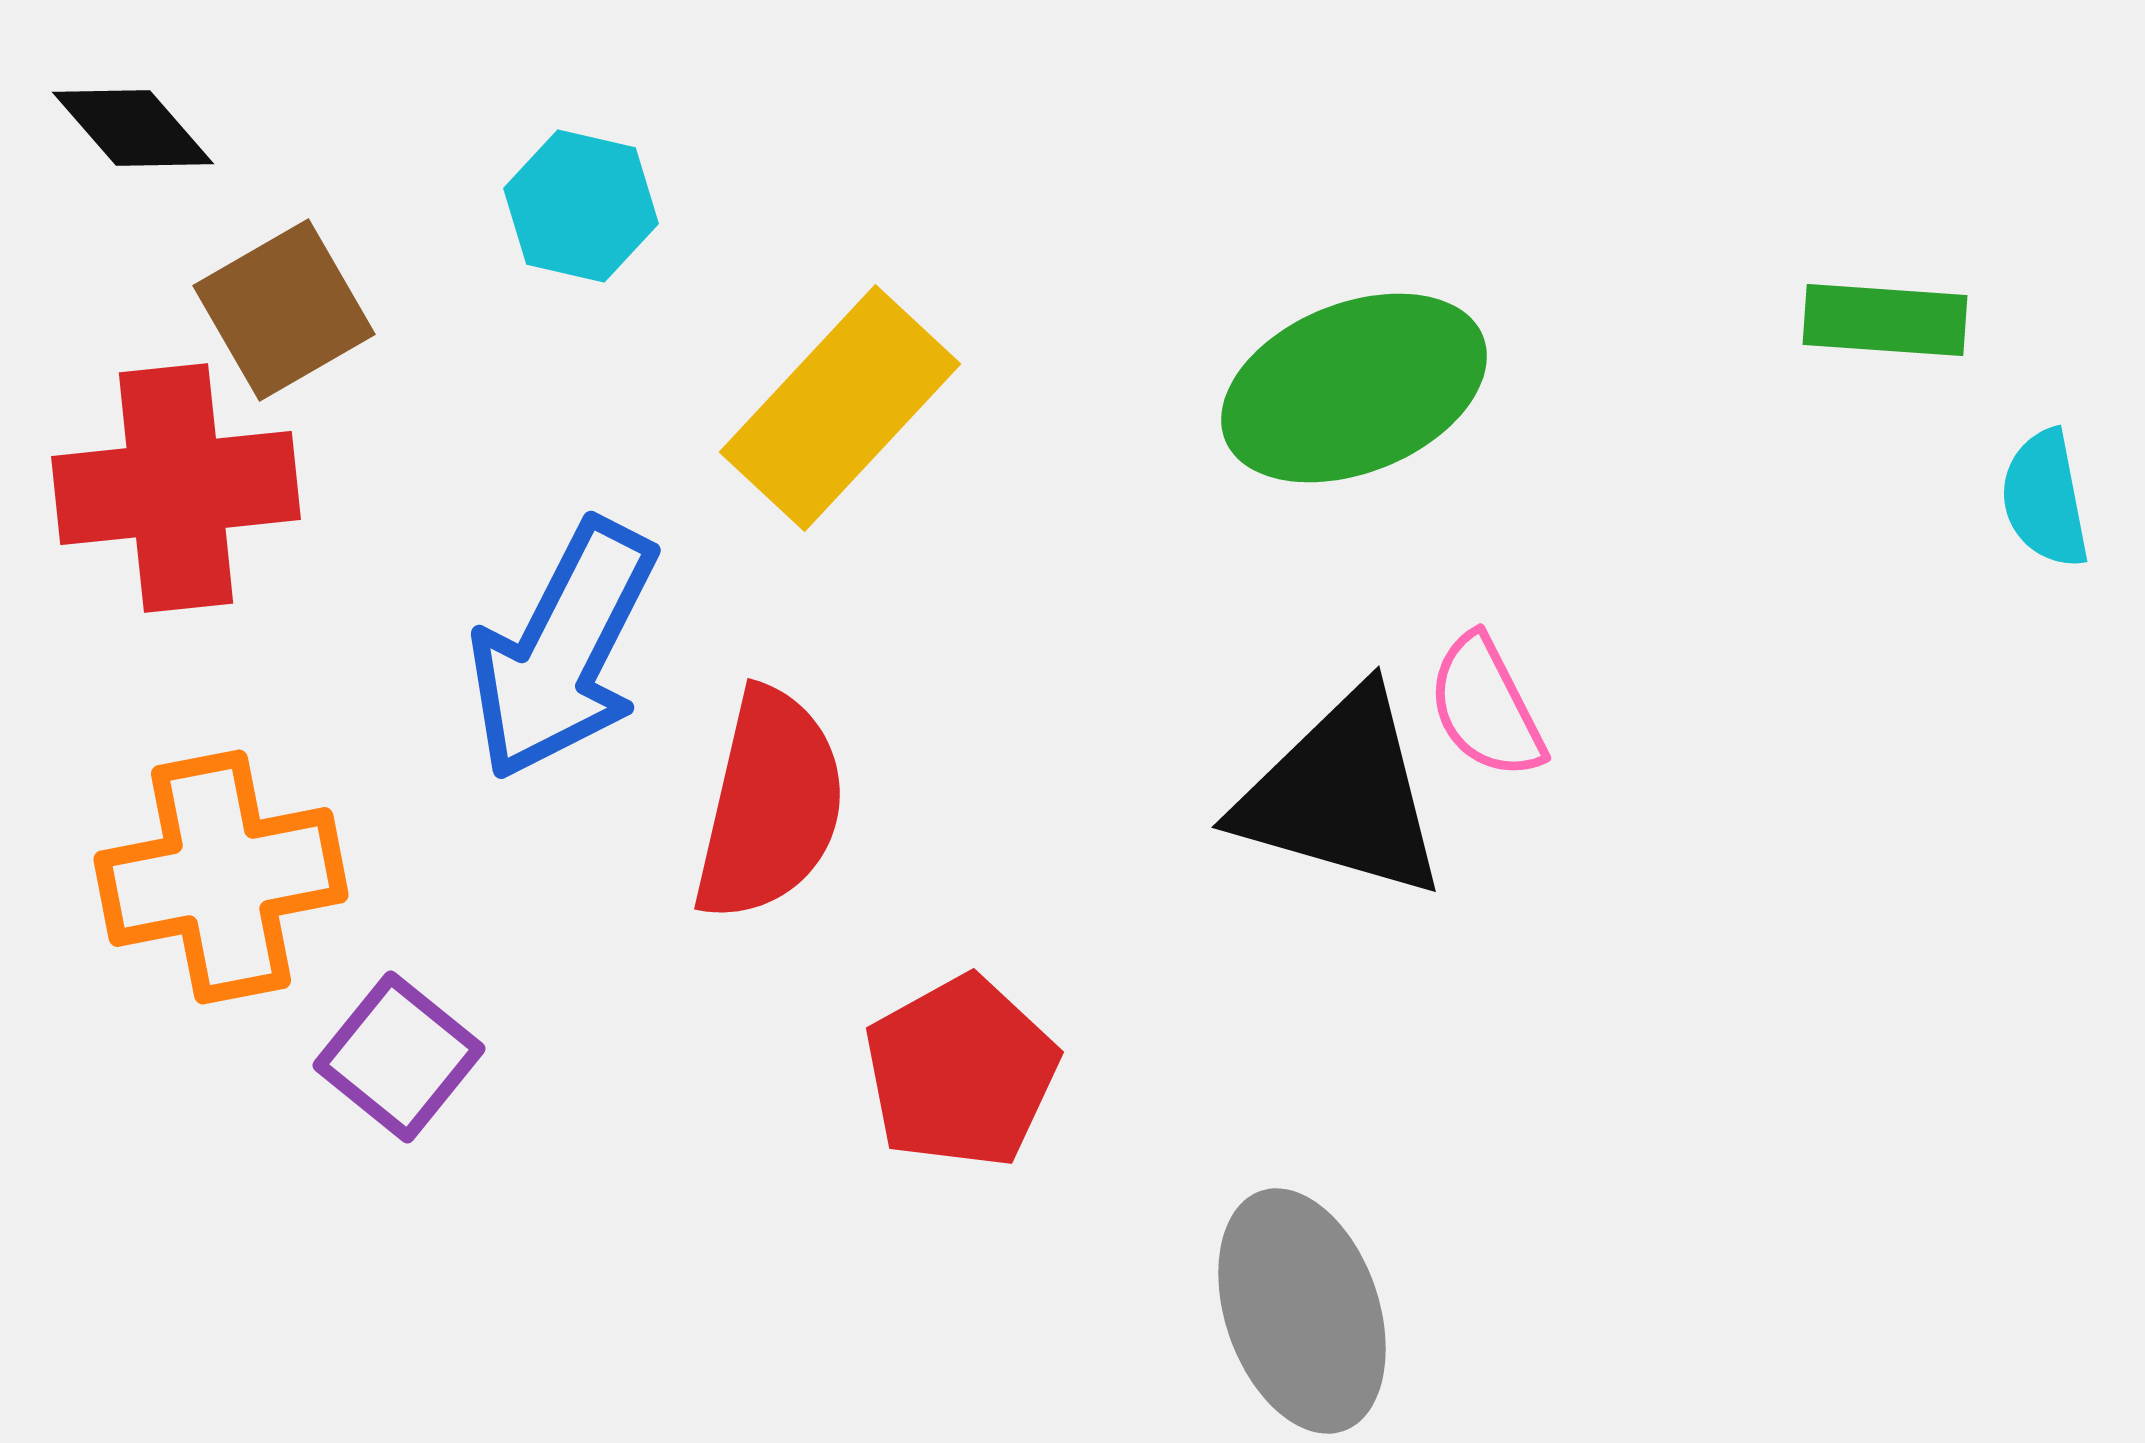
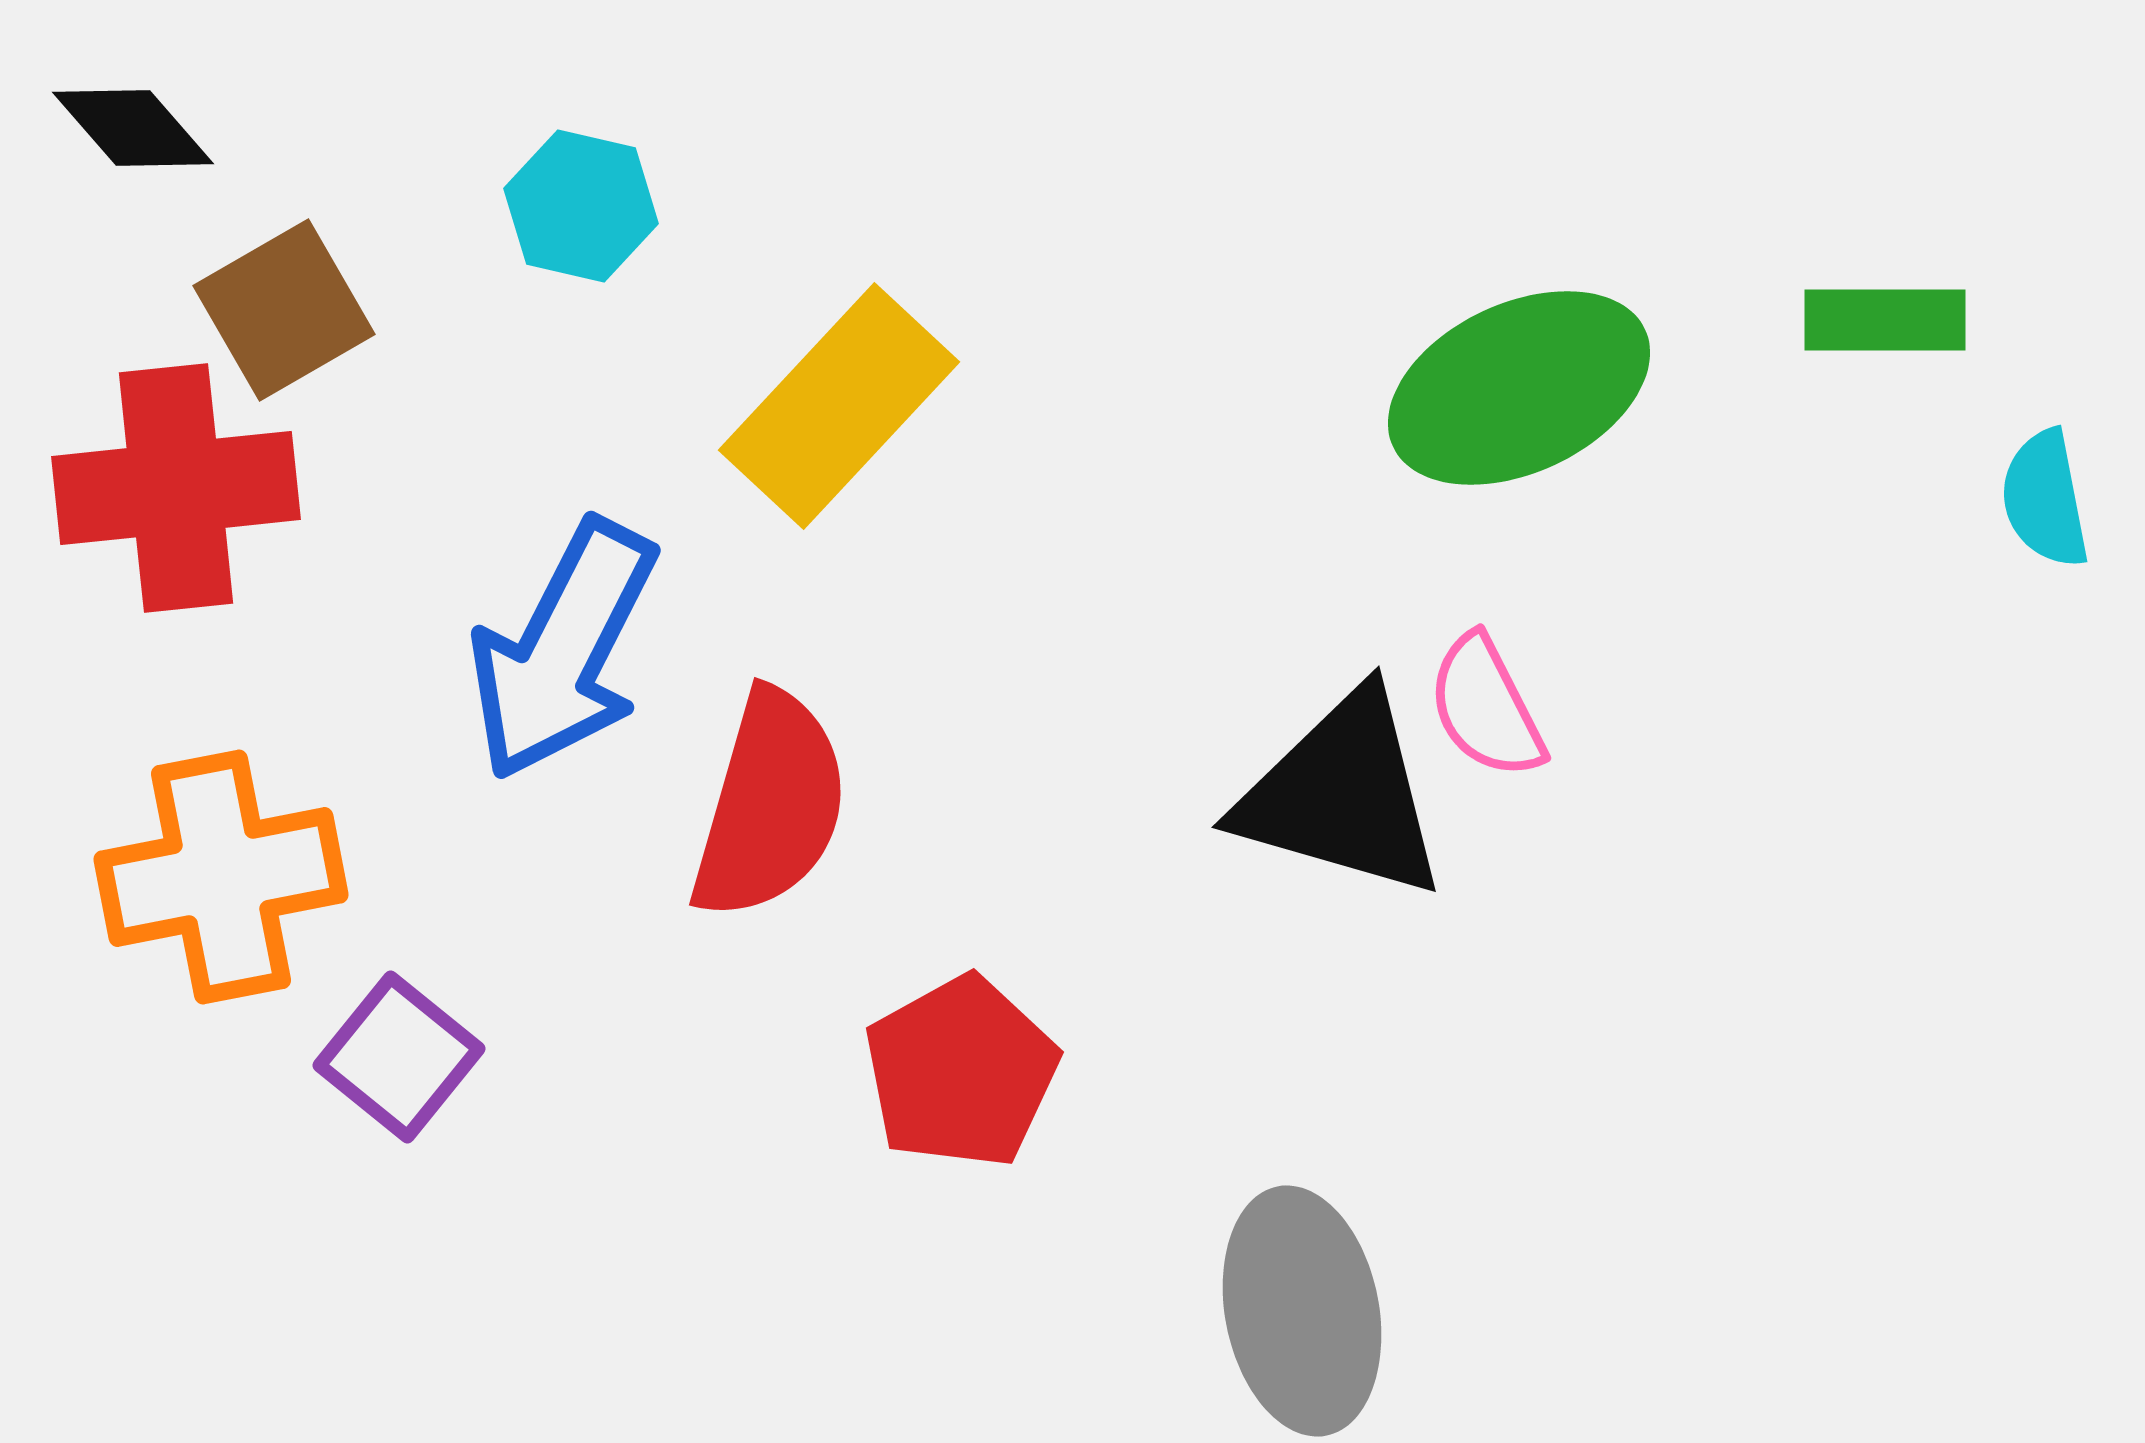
green rectangle: rotated 4 degrees counterclockwise
green ellipse: moved 165 px right; rotated 3 degrees counterclockwise
yellow rectangle: moved 1 px left, 2 px up
red semicircle: rotated 3 degrees clockwise
gray ellipse: rotated 8 degrees clockwise
